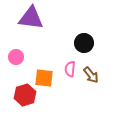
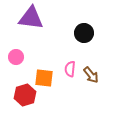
black circle: moved 10 px up
